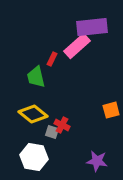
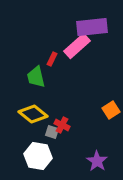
orange square: rotated 18 degrees counterclockwise
white hexagon: moved 4 px right, 1 px up
purple star: rotated 25 degrees clockwise
